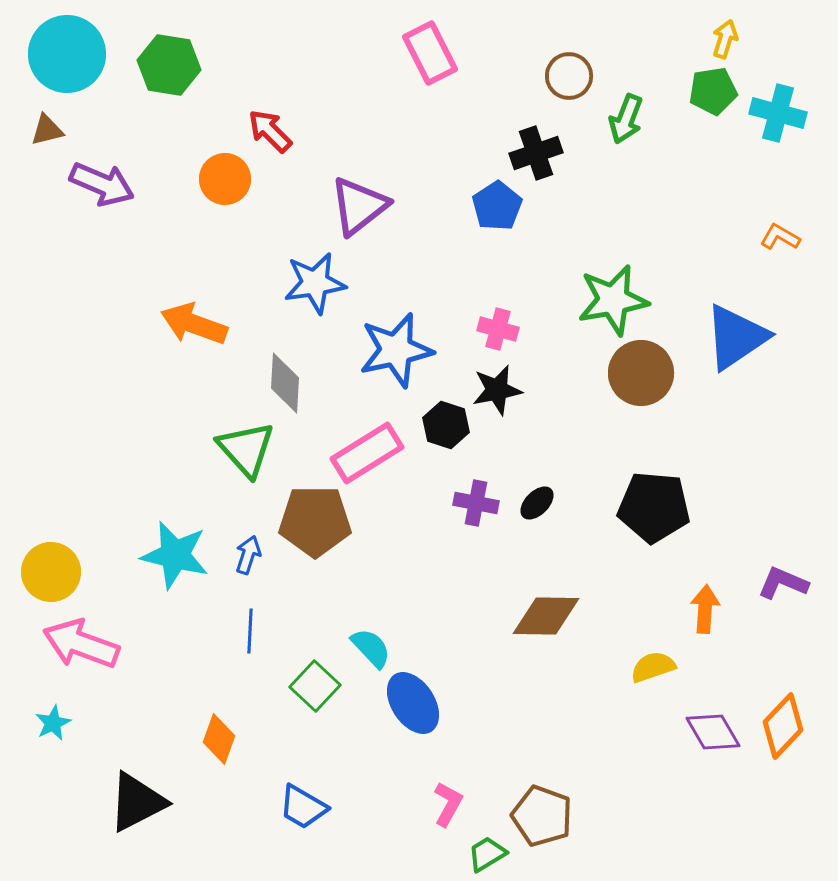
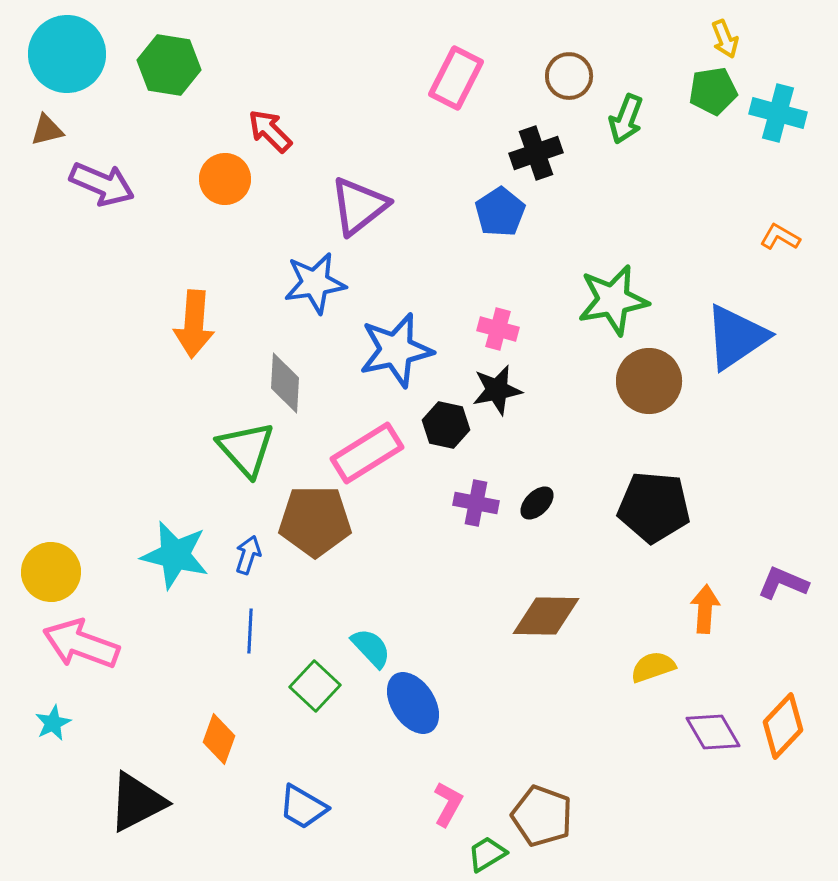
yellow arrow at (725, 39): rotated 141 degrees clockwise
pink rectangle at (430, 53): moved 26 px right, 25 px down; rotated 54 degrees clockwise
blue pentagon at (497, 206): moved 3 px right, 6 px down
orange arrow at (194, 324): rotated 106 degrees counterclockwise
brown circle at (641, 373): moved 8 px right, 8 px down
black hexagon at (446, 425): rotated 6 degrees counterclockwise
